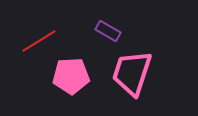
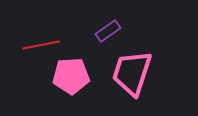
purple rectangle: rotated 65 degrees counterclockwise
red line: moved 2 px right, 4 px down; rotated 21 degrees clockwise
